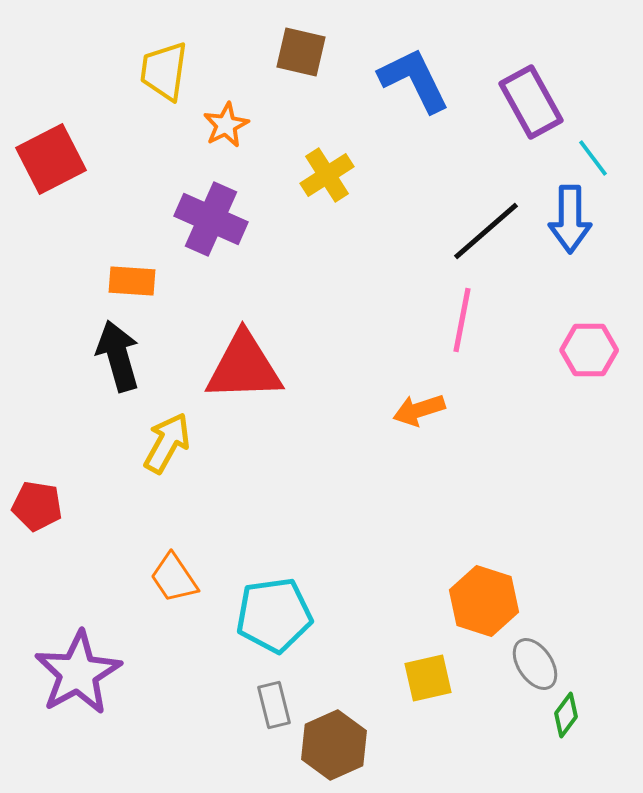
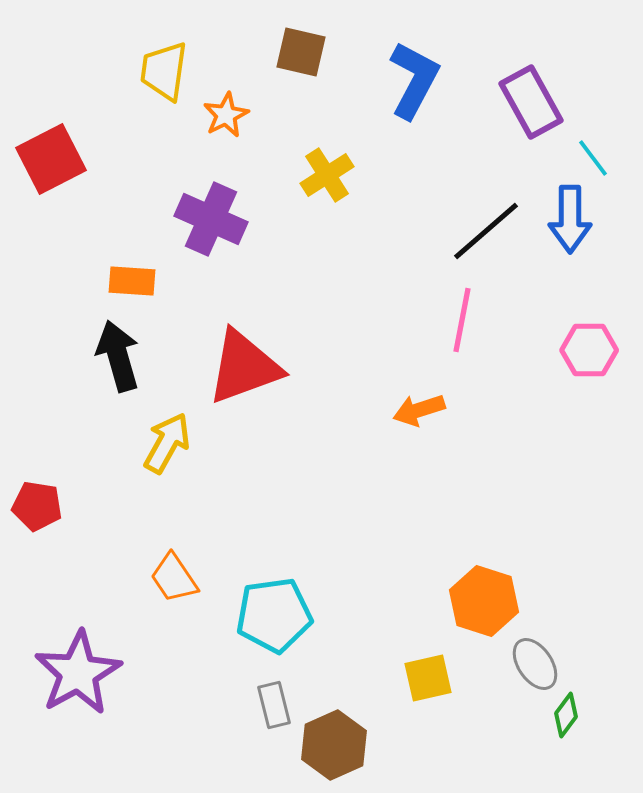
blue L-shape: rotated 54 degrees clockwise
orange star: moved 10 px up
red triangle: rotated 18 degrees counterclockwise
